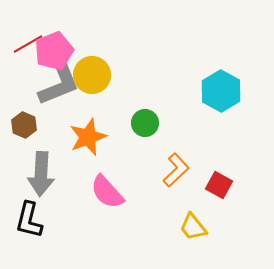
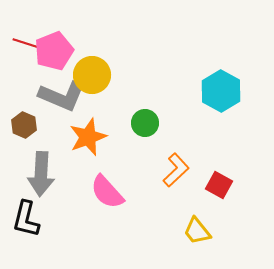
red line: rotated 48 degrees clockwise
gray L-shape: moved 3 px right, 11 px down; rotated 45 degrees clockwise
black L-shape: moved 3 px left, 1 px up
yellow trapezoid: moved 4 px right, 4 px down
